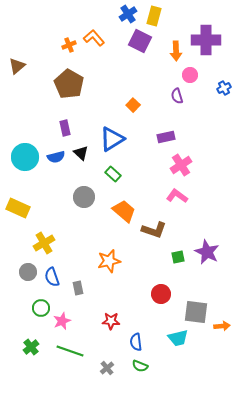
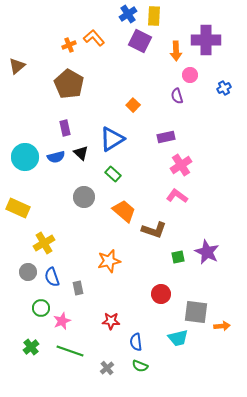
yellow rectangle at (154, 16): rotated 12 degrees counterclockwise
